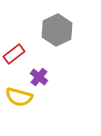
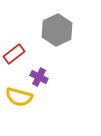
purple cross: rotated 12 degrees counterclockwise
